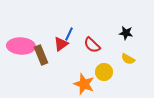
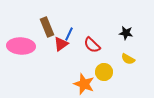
brown rectangle: moved 6 px right, 28 px up
